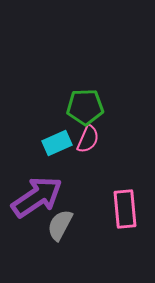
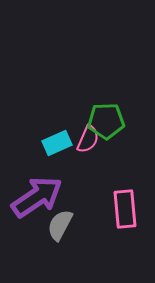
green pentagon: moved 21 px right, 14 px down
